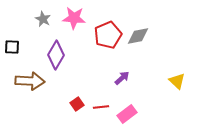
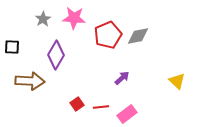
gray star: rotated 14 degrees clockwise
